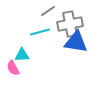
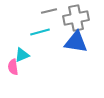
gray line: moved 1 px right; rotated 21 degrees clockwise
gray cross: moved 6 px right, 6 px up
cyan triangle: rotated 21 degrees counterclockwise
pink semicircle: moved 1 px up; rotated 21 degrees clockwise
